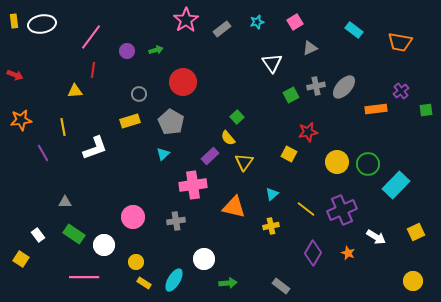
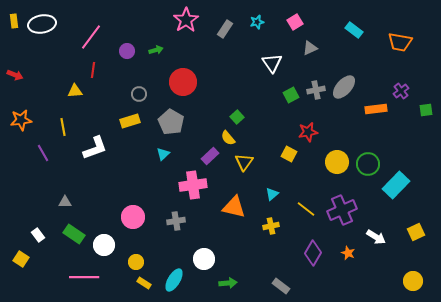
gray rectangle at (222, 29): moved 3 px right; rotated 18 degrees counterclockwise
gray cross at (316, 86): moved 4 px down
